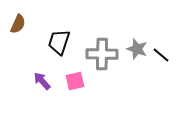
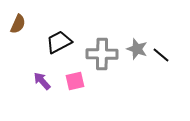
black trapezoid: rotated 44 degrees clockwise
